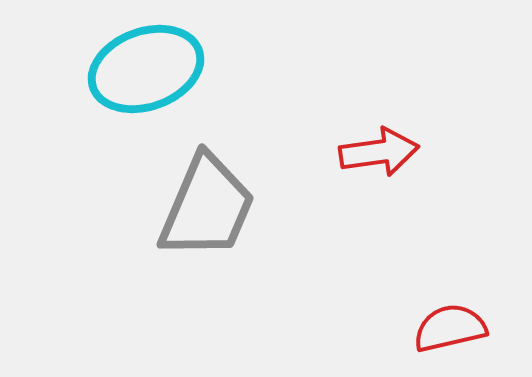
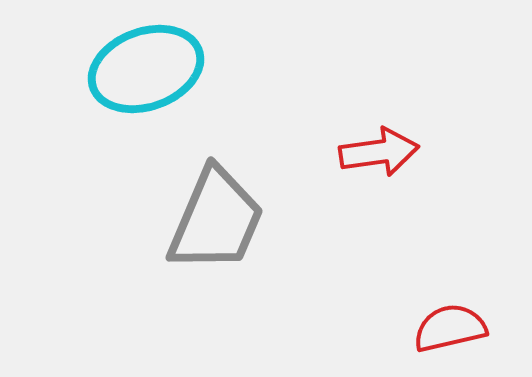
gray trapezoid: moved 9 px right, 13 px down
